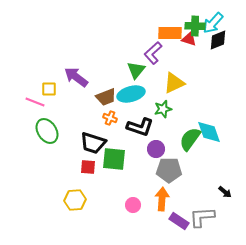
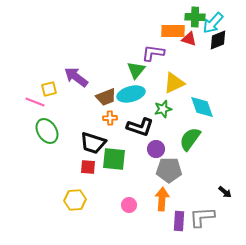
green cross: moved 9 px up
orange rectangle: moved 3 px right, 2 px up
purple L-shape: rotated 50 degrees clockwise
yellow square: rotated 14 degrees counterclockwise
orange cross: rotated 24 degrees counterclockwise
cyan diamond: moved 7 px left, 25 px up
pink circle: moved 4 px left
purple rectangle: rotated 60 degrees clockwise
